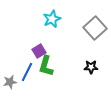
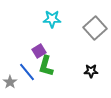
cyan star: rotated 24 degrees clockwise
black star: moved 4 px down
blue line: rotated 66 degrees counterclockwise
gray star: rotated 24 degrees counterclockwise
